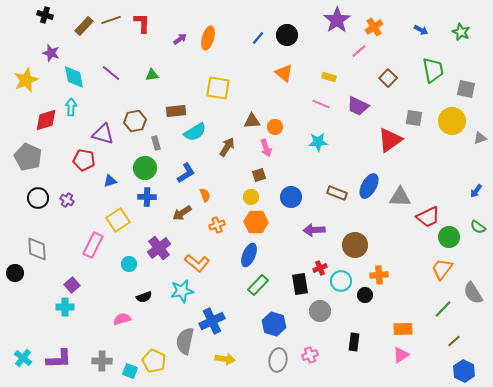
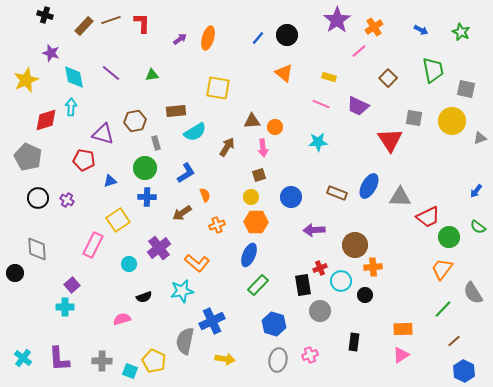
red triangle at (390, 140): rotated 28 degrees counterclockwise
pink arrow at (266, 148): moved 3 px left; rotated 12 degrees clockwise
orange cross at (379, 275): moved 6 px left, 8 px up
black rectangle at (300, 284): moved 3 px right, 1 px down
purple L-shape at (59, 359): rotated 88 degrees clockwise
